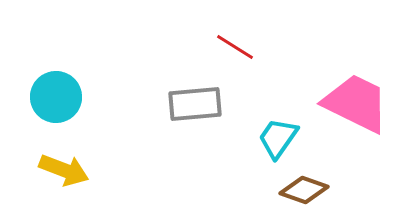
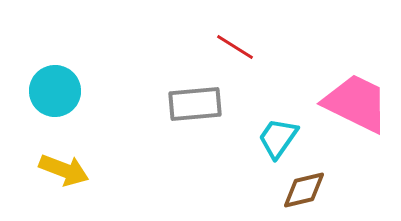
cyan circle: moved 1 px left, 6 px up
brown diamond: rotated 33 degrees counterclockwise
